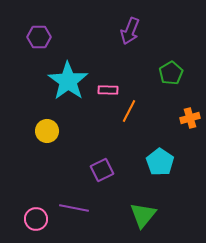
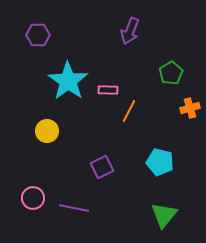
purple hexagon: moved 1 px left, 2 px up
orange cross: moved 10 px up
cyan pentagon: rotated 20 degrees counterclockwise
purple square: moved 3 px up
green triangle: moved 21 px right
pink circle: moved 3 px left, 21 px up
